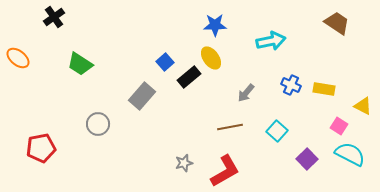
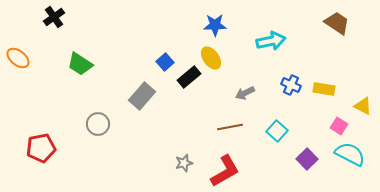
gray arrow: moved 1 px left; rotated 24 degrees clockwise
